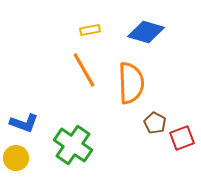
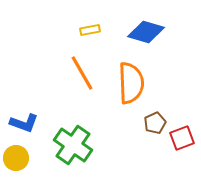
orange line: moved 2 px left, 3 px down
brown pentagon: rotated 20 degrees clockwise
